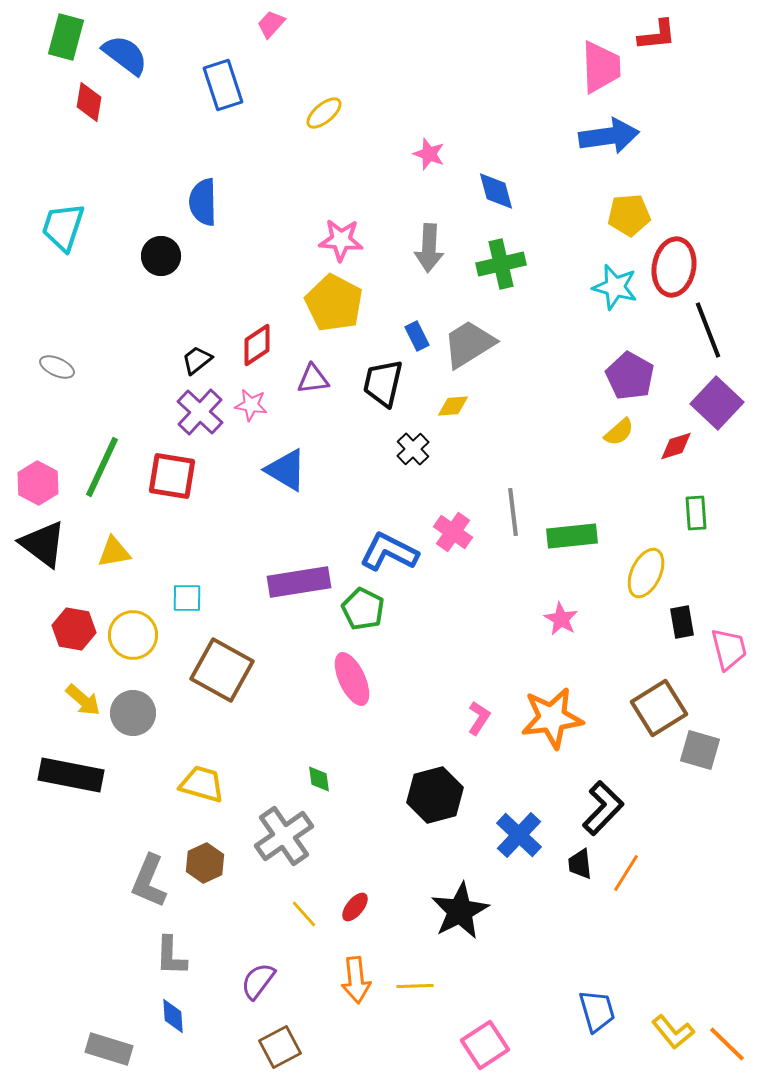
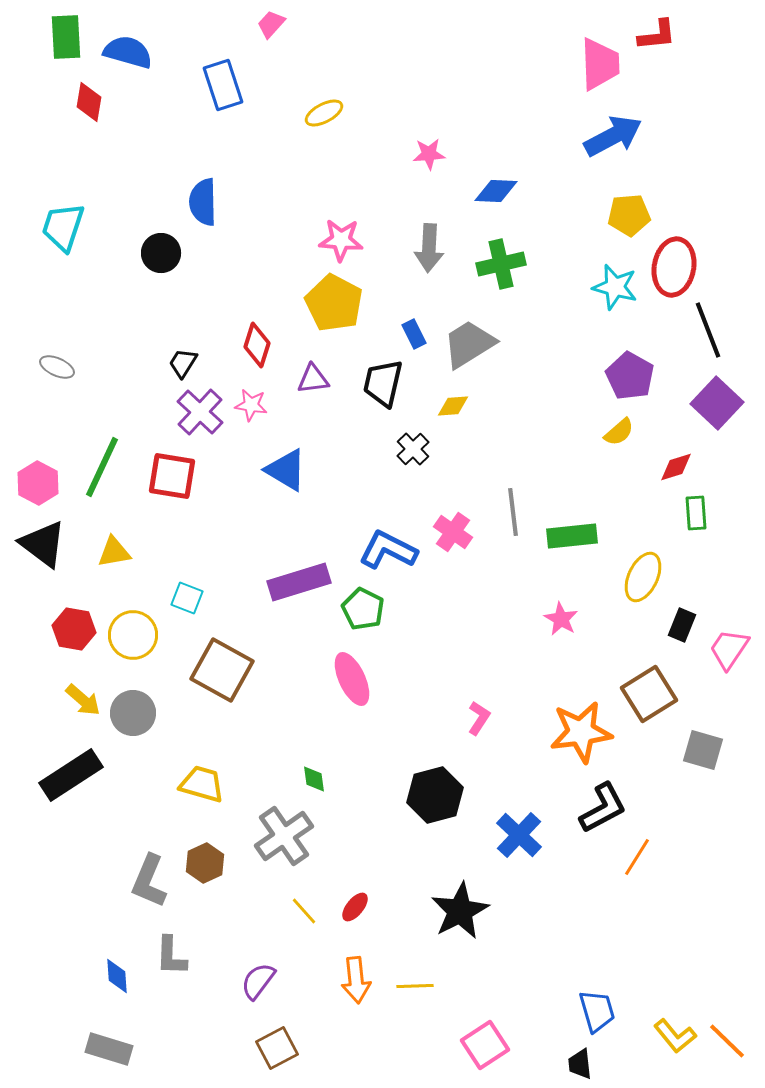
green rectangle at (66, 37): rotated 18 degrees counterclockwise
blue semicircle at (125, 55): moved 3 px right, 3 px up; rotated 21 degrees counterclockwise
pink trapezoid at (601, 67): moved 1 px left, 3 px up
yellow ellipse at (324, 113): rotated 12 degrees clockwise
blue arrow at (609, 136): moved 4 px right; rotated 20 degrees counterclockwise
pink star at (429, 154): rotated 24 degrees counterclockwise
blue diamond at (496, 191): rotated 72 degrees counterclockwise
black circle at (161, 256): moved 3 px up
blue rectangle at (417, 336): moved 3 px left, 2 px up
red diamond at (257, 345): rotated 39 degrees counterclockwise
black trapezoid at (197, 360): moved 14 px left, 3 px down; rotated 20 degrees counterclockwise
red diamond at (676, 446): moved 21 px down
blue L-shape at (389, 552): moved 1 px left, 2 px up
yellow ellipse at (646, 573): moved 3 px left, 4 px down
purple rectangle at (299, 582): rotated 8 degrees counterclockwise
cyan square at (187, 598): rotated 20 degrees clockwise
black rectangle at (682, 622): moved 3 px down; rotated 32 degrees clockwise
pink trapezoid at (729, 649): rotated 132 degrees counterclockwise
brown square at (659, 708): moved 10 px left, 14 px up
orange star at (552, 718): moved 29 px right, 14 px down
gray square at (700, 750): moved 3 px right
black rectangle at (71, 775): rotated 44 degrees counterclockwise
green diamond at (319, 779): moved 5 px left
black L-shape at (603, 808): rotated 18 degrees clockwise
black trapezoid at (580, 864): moved 200 px down
orange line at (626, 873): moved 11 px right, 16 px up
yellow line at (304, 914): moved 3 px up
blue diamond at (173, 1016): moved 56 px left, 40 px up
yellow L-shape at (673, 1032): moved 2 px right, 4 px down
orange line at (727, 1044): moved 3 px up
brown square at (280, 1047): moved 3 px left, 1 px down
